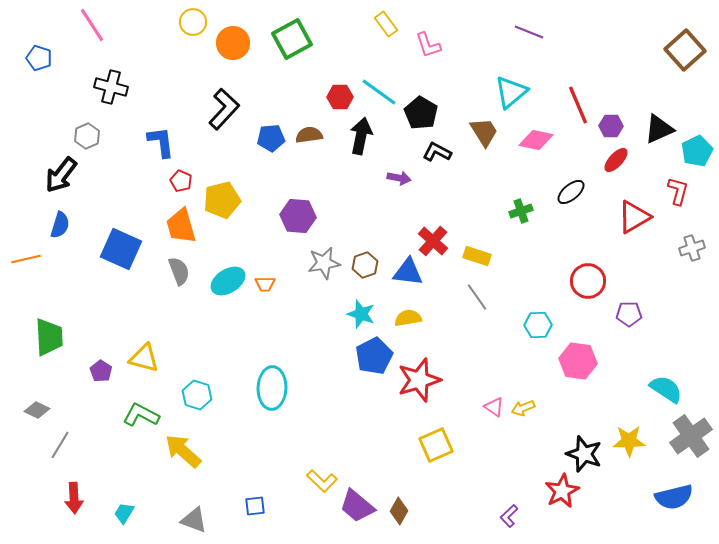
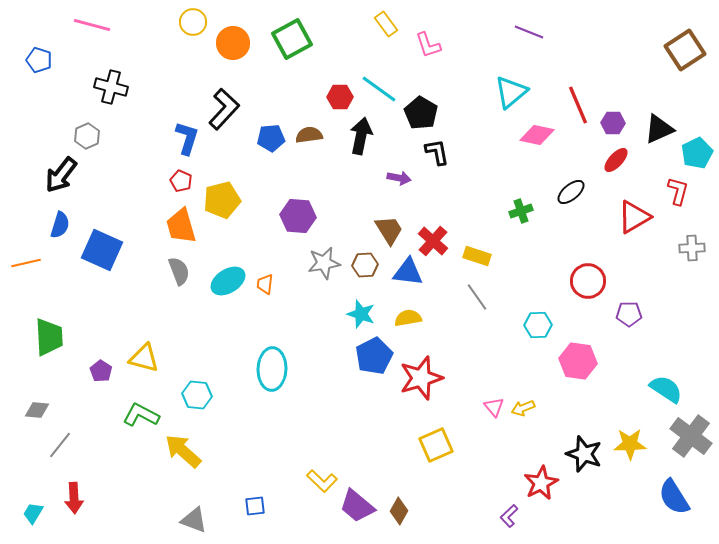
pink line at (92, 25): rotated 42 degrees counterclockwise
brown square at (685, 50): rotated 9 degrees clockwise
blue pentagon at (39, 58): moved 2 px down
cyan line at (379, 92): moved 3 px up
purple hexagon at (611, 126): moved 2 px right, 3 px up
brown trapezoid at (484, 132): moved 95 px left, 98 px down
pink diamond at (536, 140): moved 1 px right, 5 px up
blue L-shape at (161, 142): moved 26 px right, 4 px up; rotated 24 degrees clockwise
cyan pentagon at (697, 151): moved 2 px down
black L-shape at (437, 152): rotated 52 degrees clockwise
gray cross at (692, 248): rotated 15 degrees clockwise
blue square at (121, 249): moved 19 px left, 1 px down
orange line at (26, 259): moved 4 px down
brown hexagon at (365, 265): rotated 15 degrees clockwise
orange trapezoid at (265, 284): rotated 95 degrees clockwise
red star at (419, 380): moved 2 px right, 2 px up
cyan ellipse at (272, 388): moved 19 px up
cyan hexagon at (197, 395): rotated 12 degrees counterclockwise
pink triangle at (494, 407): rotated 15 degrees clockwise
gray diamond at (37, 410): rotated 20 degrees counterclockwise
gray cross at (691, 436): rotated 18 degrees counterclockwise
yellow star at (629, 441): moved 1 px right, 3 px down
gray line at (60, 445): rotated 8 degrees clockwise
red star at (562, 491): moved 21 px left, 8 px up
blue semicircle at (674, 497): rotated 72 degrees clockwise
cyan trapezoid at (124, 513): moved 91 px left
